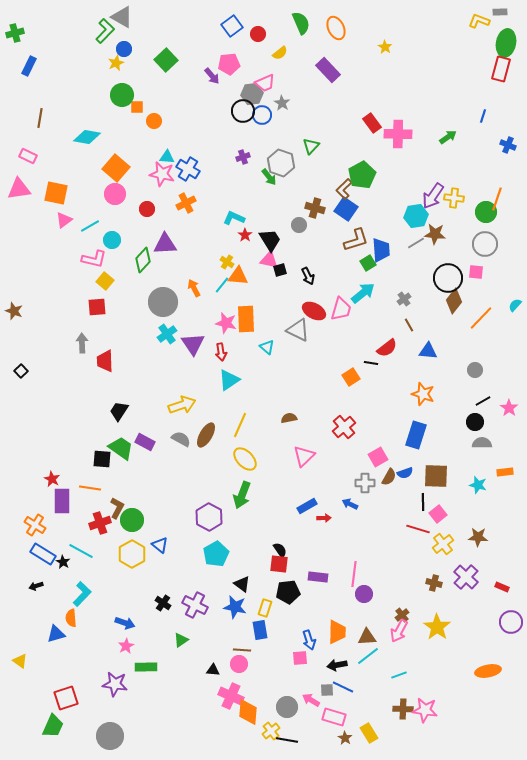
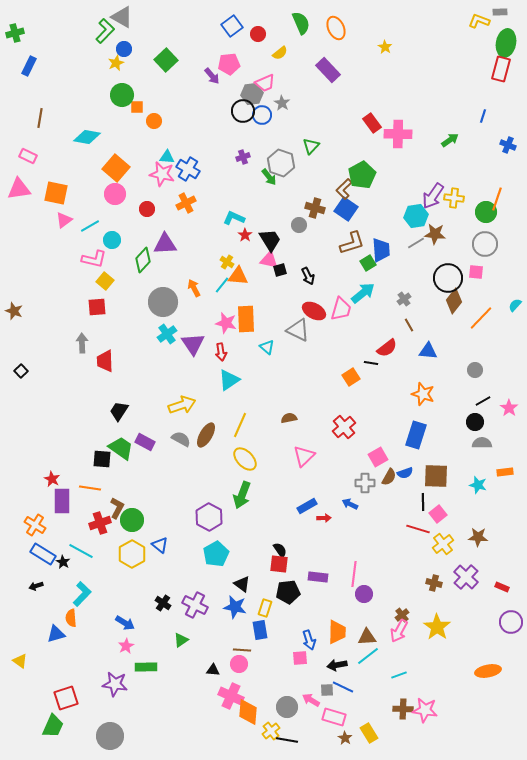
green arrow at (448, 137): moved 2 px right, 3 px down
brown L-shape at (356, 240): moved 4 px left, 3 px down
blue arrow at (125, 623): rotated 12 degrees clockwise
